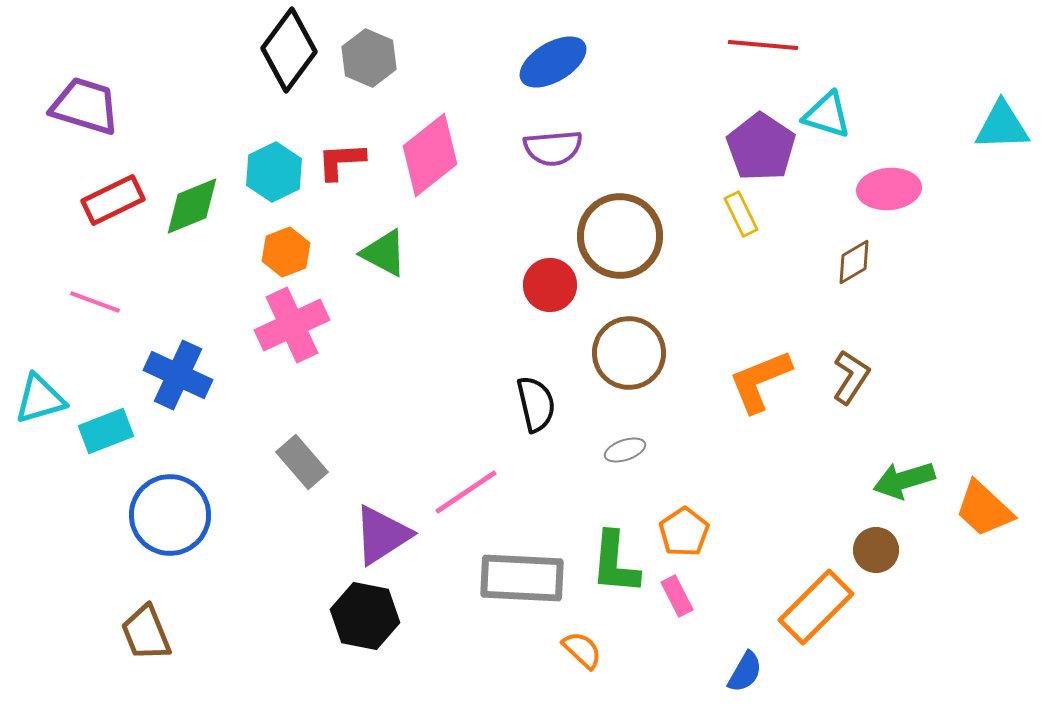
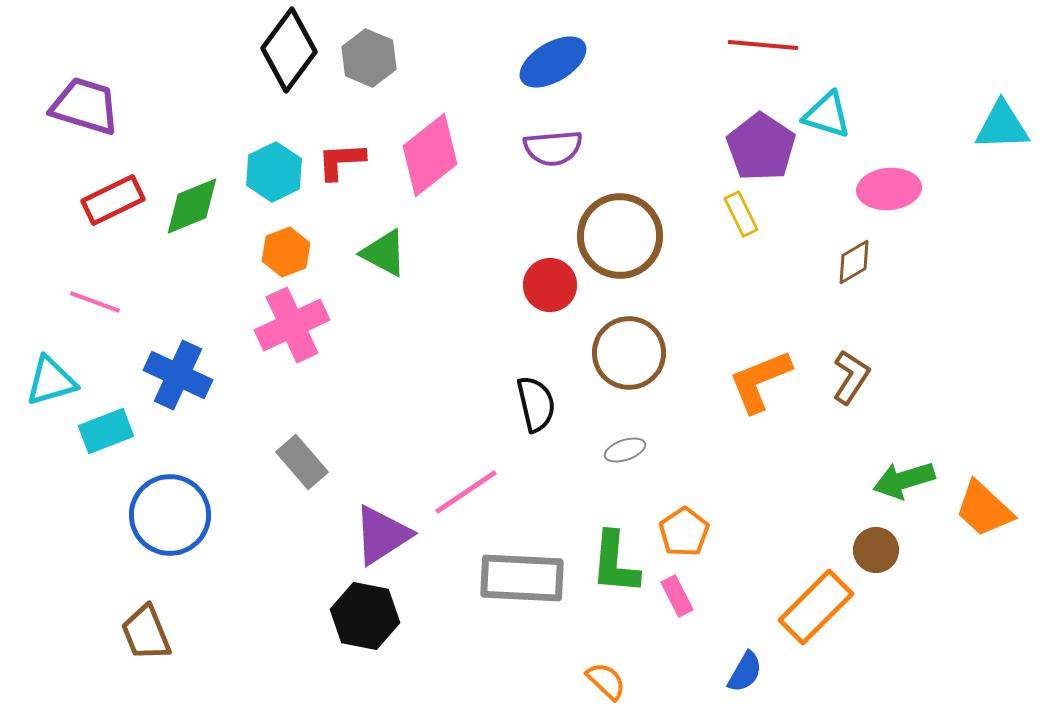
cyan triangle at (40, 399): moved 11 px right, 18 px up
orange semicircle at (582, 650): moved 24 px right, 31 px down
